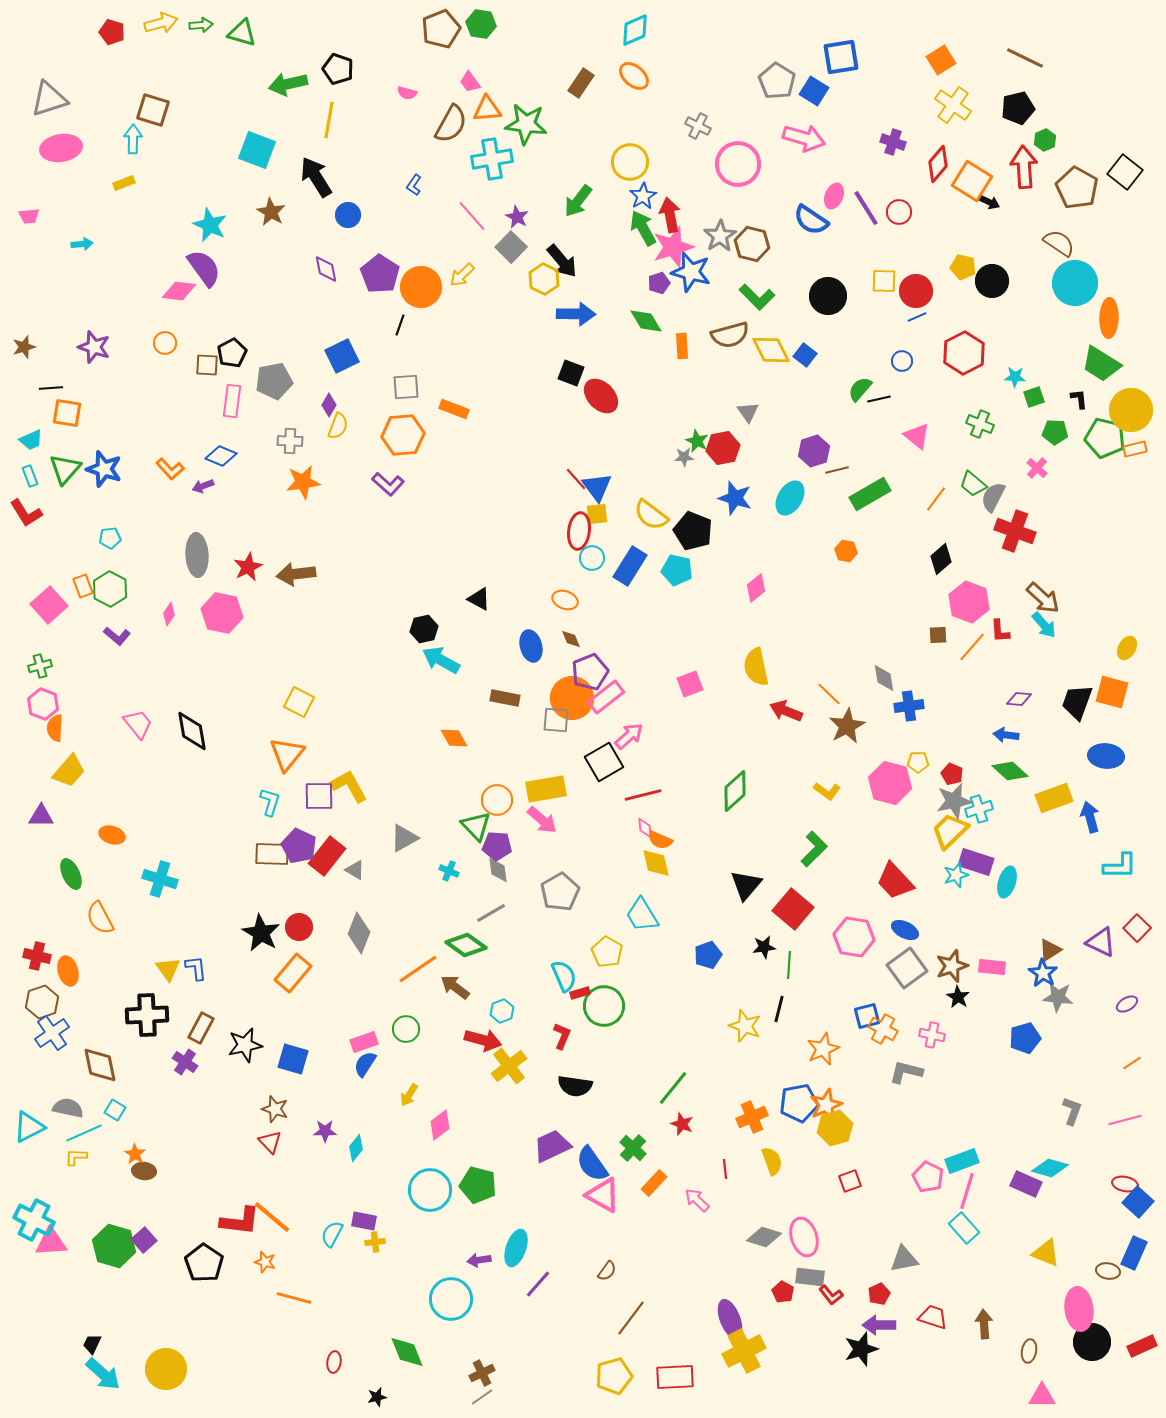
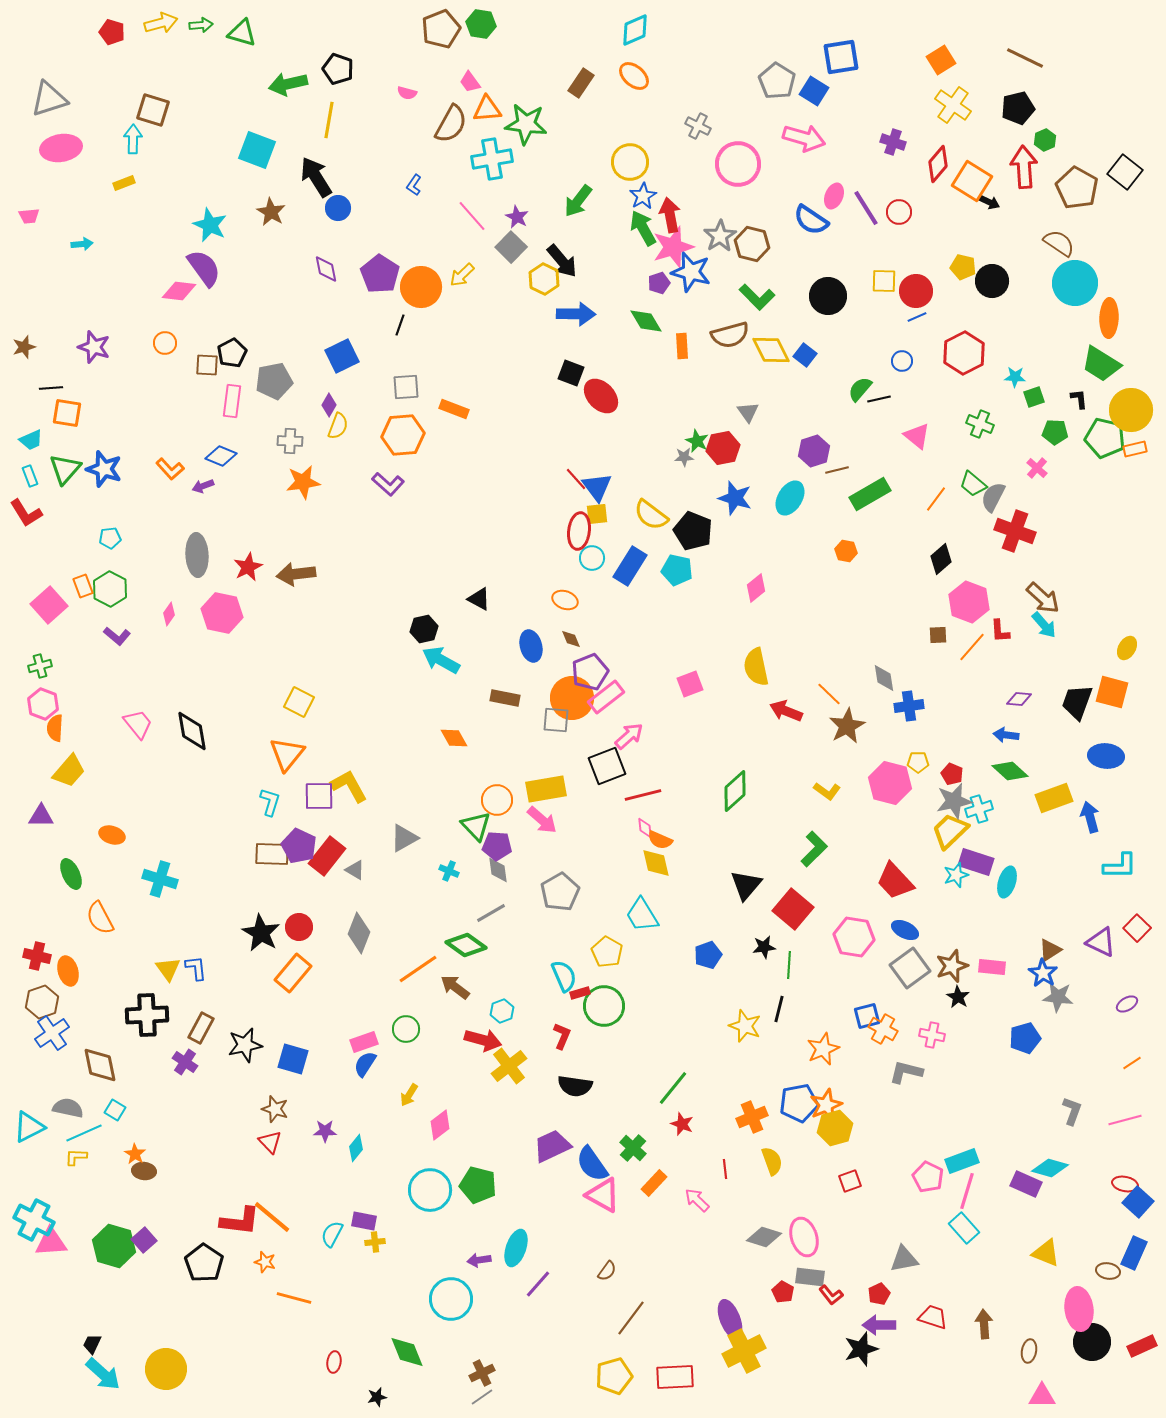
blue circle at (348, 215): moved 10 px left, 7 px up
black square at (604, 762): moved 3 px right, 4 px down; rotated 9 degrees clockwise
gray square at (907, 968): moved 3 px right
